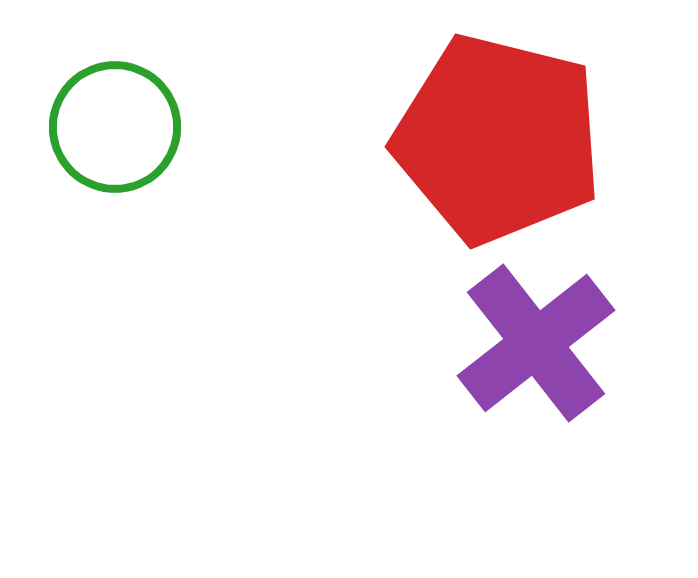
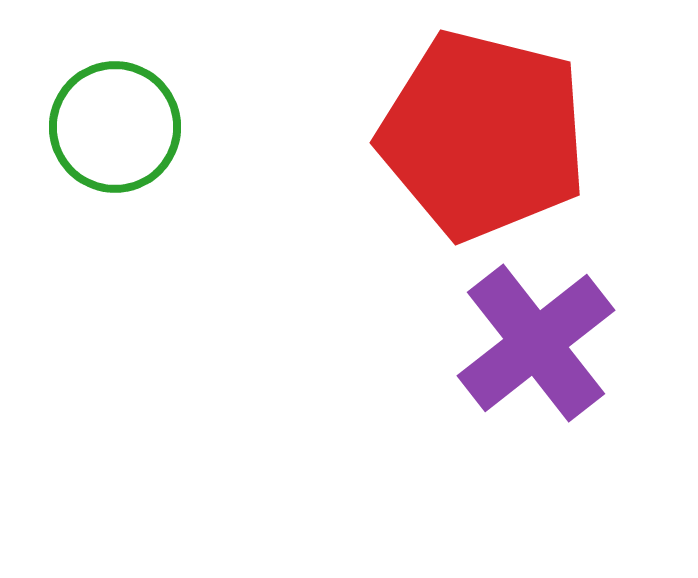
red pentagon: moved 15 px left, 4 px up
